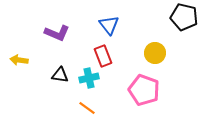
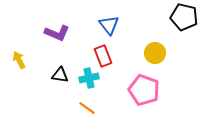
yellow arrow: rotated 54 degrees clockwise
